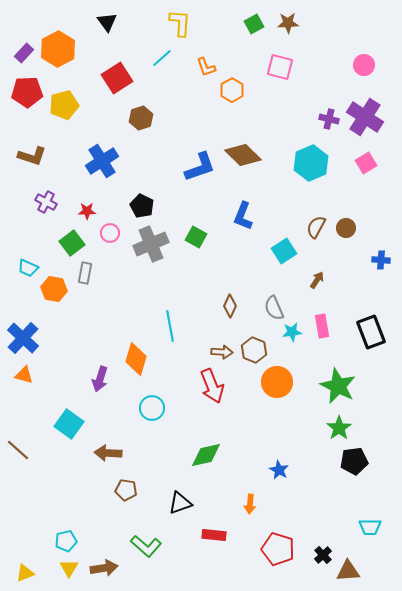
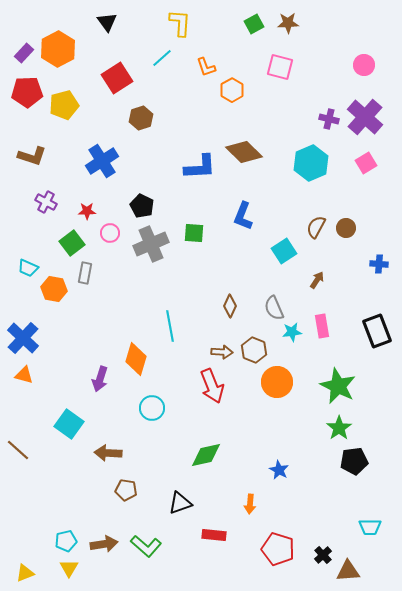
purple cross at (365, 117): rotated 9 degrees clockwise
brown diamond at (243, 155): moved 1 px right, 3 px up
blue L-shape at (200, 167): rotated 16 degrees clockwise
green square at (196, 237): moved 2 px left, 4 px up; rotated 25 degrees counterclockwise
blue cross at (381, 260): moved 2 px left, 4 px down
black rectangle at (371, 332): moved 6 px right, 1 px up
brown arrow at (104, 568): moved 24 px up
